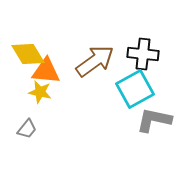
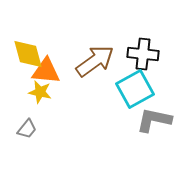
yellow diamond: rotated 16 degrees clockwise
